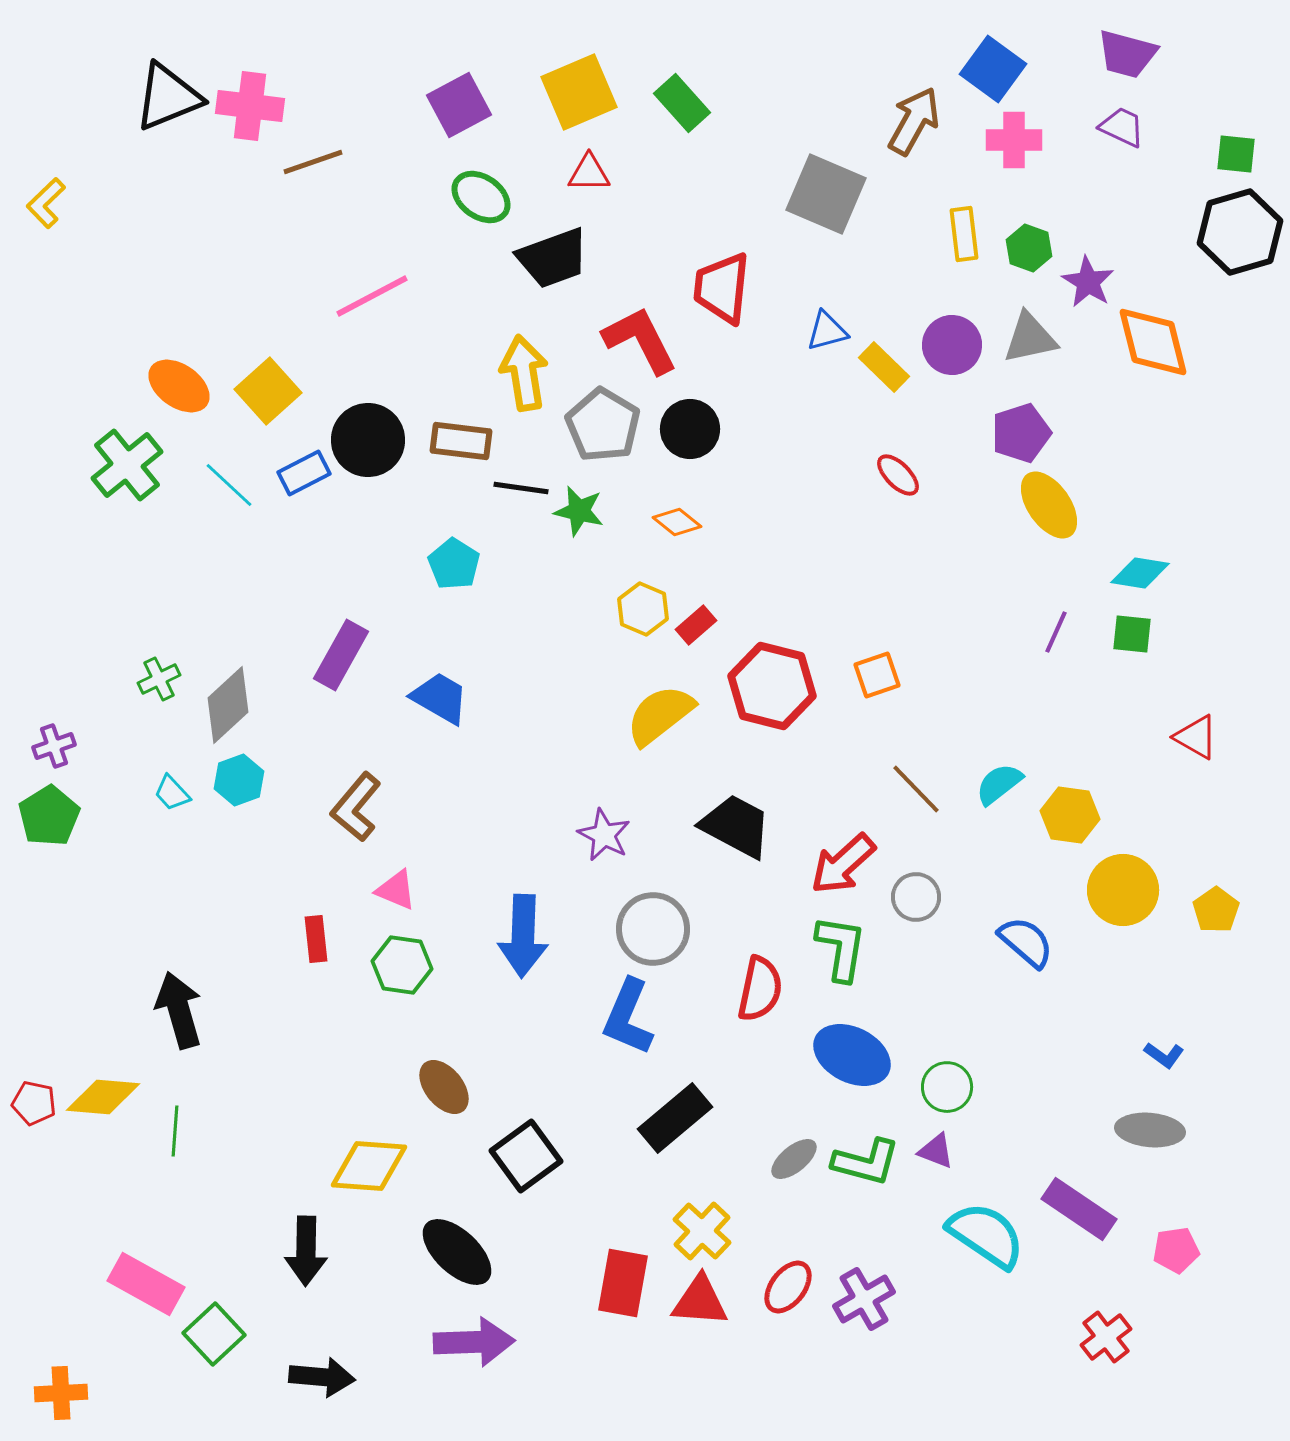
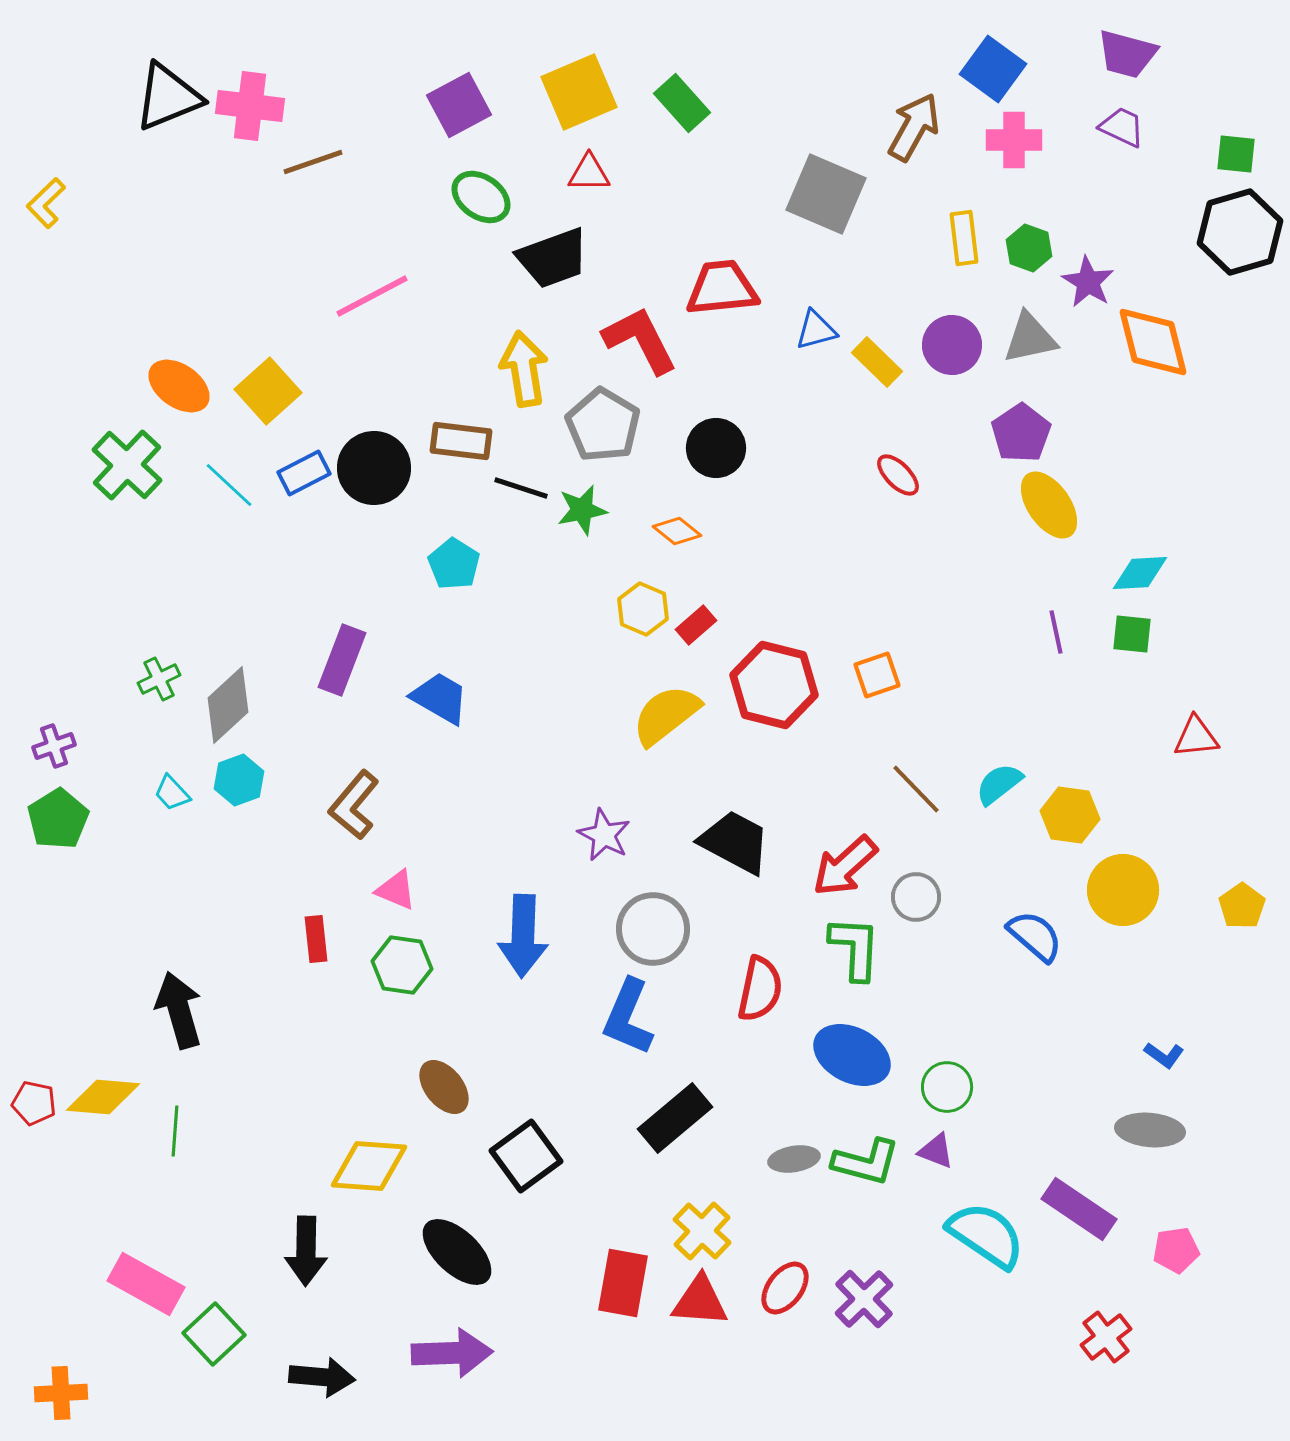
brown arrow at (914, 121): moved 6 px down
yellow rectangle at (964, 234): moved 4 px down
red trapezoid at (722, 288): rotated 78 degrees clockwise
blue triangle at (827, 331): moved 11 px left, 1 px up
yellow rectangle at (884, 367): moved 7 px left, 5 px up
yellow arrow at (524, 373): moved 4 px up
black circle at (690, 429): moved 26 px right, 19 px down
purple pentagon at (1021, 433): rotated 16 degrees counterclockwise
black circle at (368, 440): moved 6 px right, 28 px down
green cross at (127, 465): rotated 8 degrees counterclockwise
black line at (521, 488): rotated 10 degrees clockwise
green star at (579, 511): moved 3 px right, 1 px up; rotated 24 degrees counterclockwise
orange diamond at (677, 522): moved 9 px down
cyan diamond at (1140, 573): rotated 12 degrees counterclockwise
purple line at (1056, 632): rotated 36 degrees counterclockwise
purple rectangle at (341, 655): moved 1 px right, 5 px down; rotated 8 degrees counterclockwise
red hexagon at (772, 686): moved 2 px right, 1 px up
yellow semicircle at (660, 715): moved 6 px right
red triangle at (1196, 737): rotated 36 degrees counterclockwise
brown L-shape at (356, 807): moved 2 px left, 2 px up
green pentagon at (49, 816): moved 9 px right, 3 px down
black trapezoid at (736, 826): moved 1 px left, 16 px down
red arrow at (843, 864): moved 2 px right, 2 px down
yellow pentagon at (1216, 910): moved 26 px right, 4 px up
blue semicircle at (1026, 942): moved 9 px right, 6 px up
green L-shape at (841, 948): moved 14 px right; rotated 6 degrees counterclockwise
gray ellipse at (794, 1159): rotated 30 degrees clockwise
red ellipse at (788, 1287): moved 3 px left, 1 px down
purple cross at (864, 1299): rotated 14 degrees counterclockwise
purple arrow at (474, 1342): moved 22 px left, 11 px down
